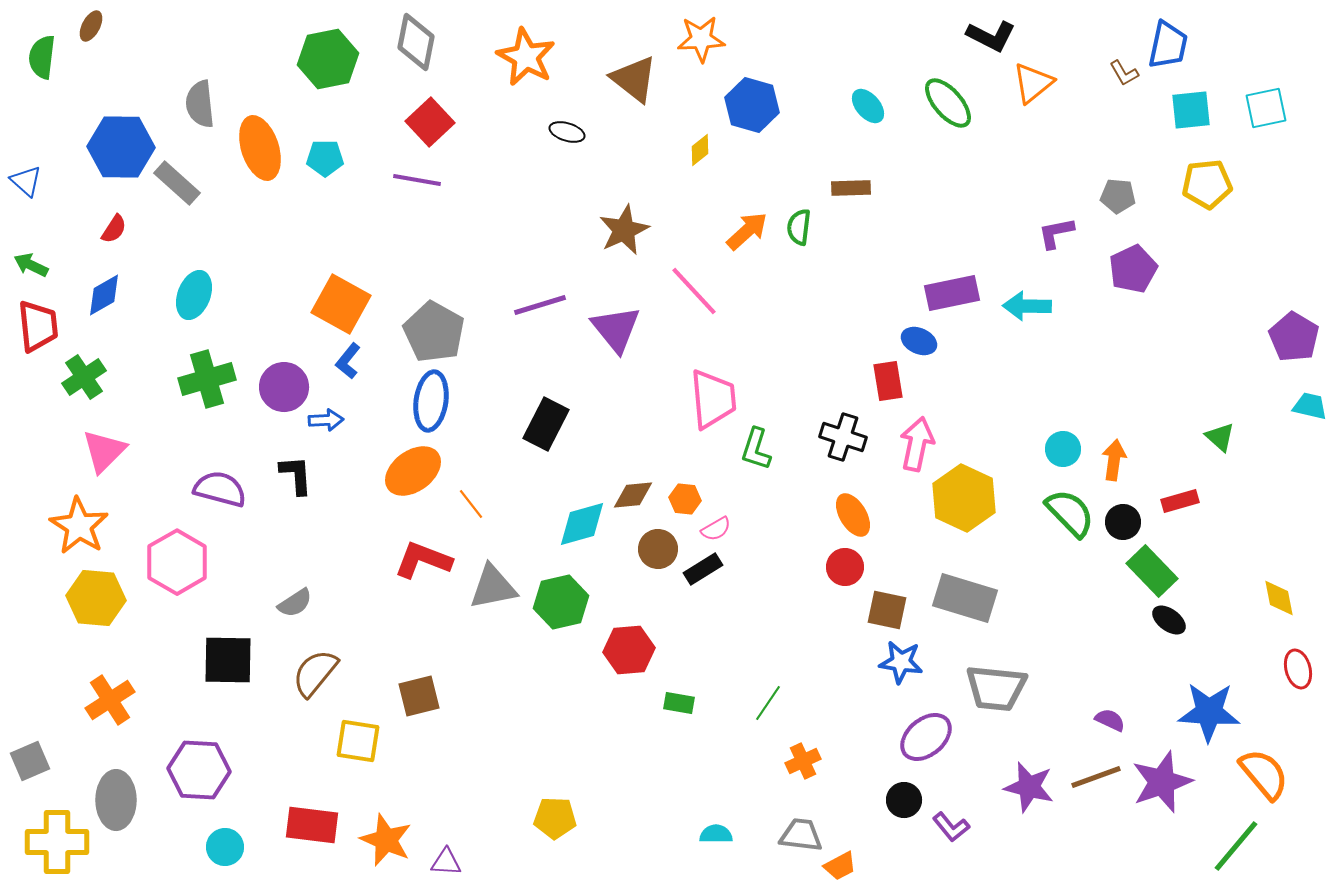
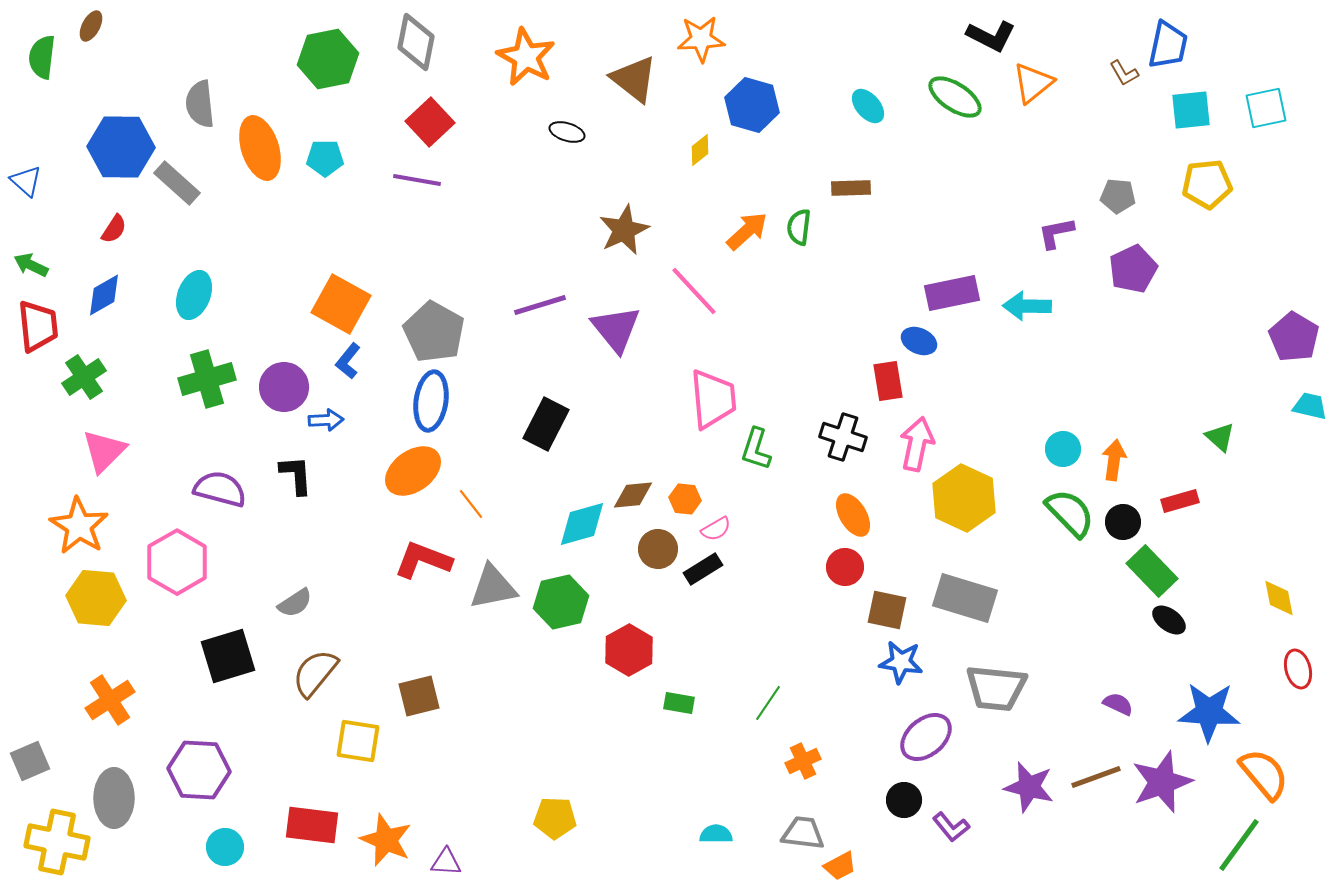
green ellipse at (948, 103): moved 7 px right, 6 px up; rotated 16 degrees counterclockwise
red hexagon at (629, 650): rotated 24 degrees counterclockwise
black square at (228, 660): moved 4 px up; rotated 18 degrees counterclockwise
purple semicircle at (1110, 720): moved 8 px right, 16 px up
gray ellipse at (116, 800): moved 2 px left, 2 px up
gray trapezoid at (801, 835): moved 2 px right, 2 px up
yellow cross at (57, 842): rotated 12 degrees clockwise
green line at (1236, 846): moved 3 px right, 1 px up; rotated 4 degrees counterclockwise
